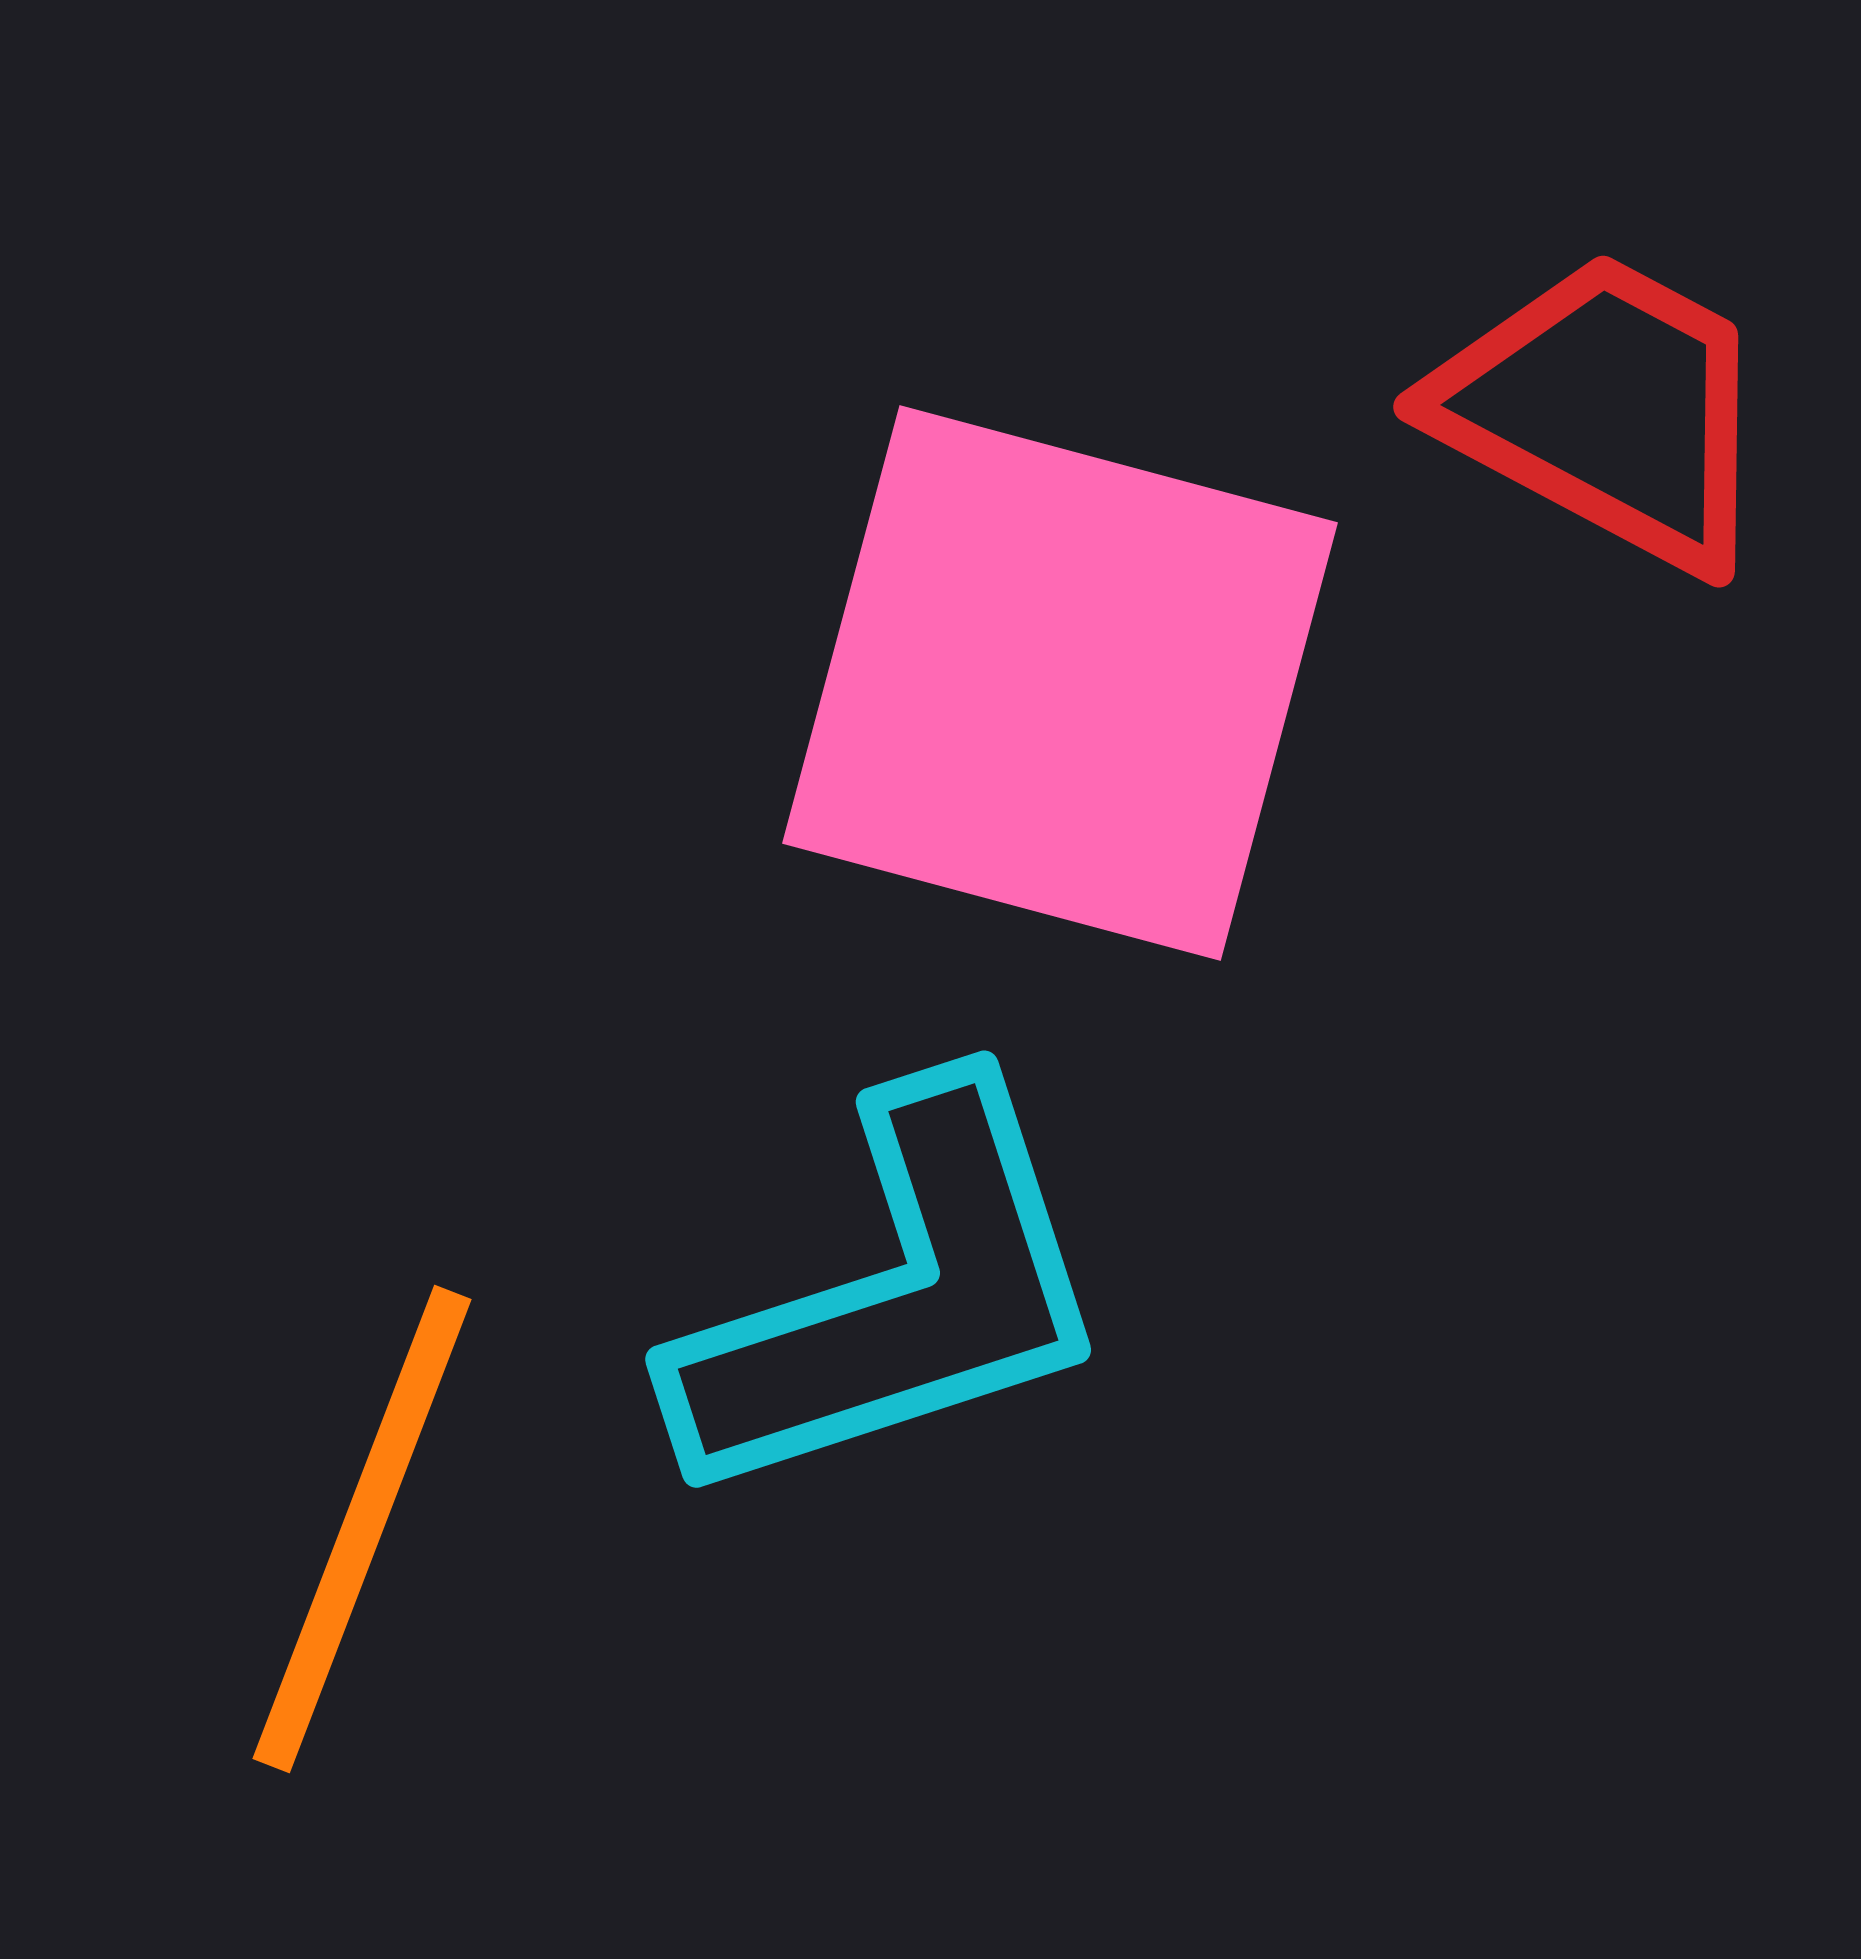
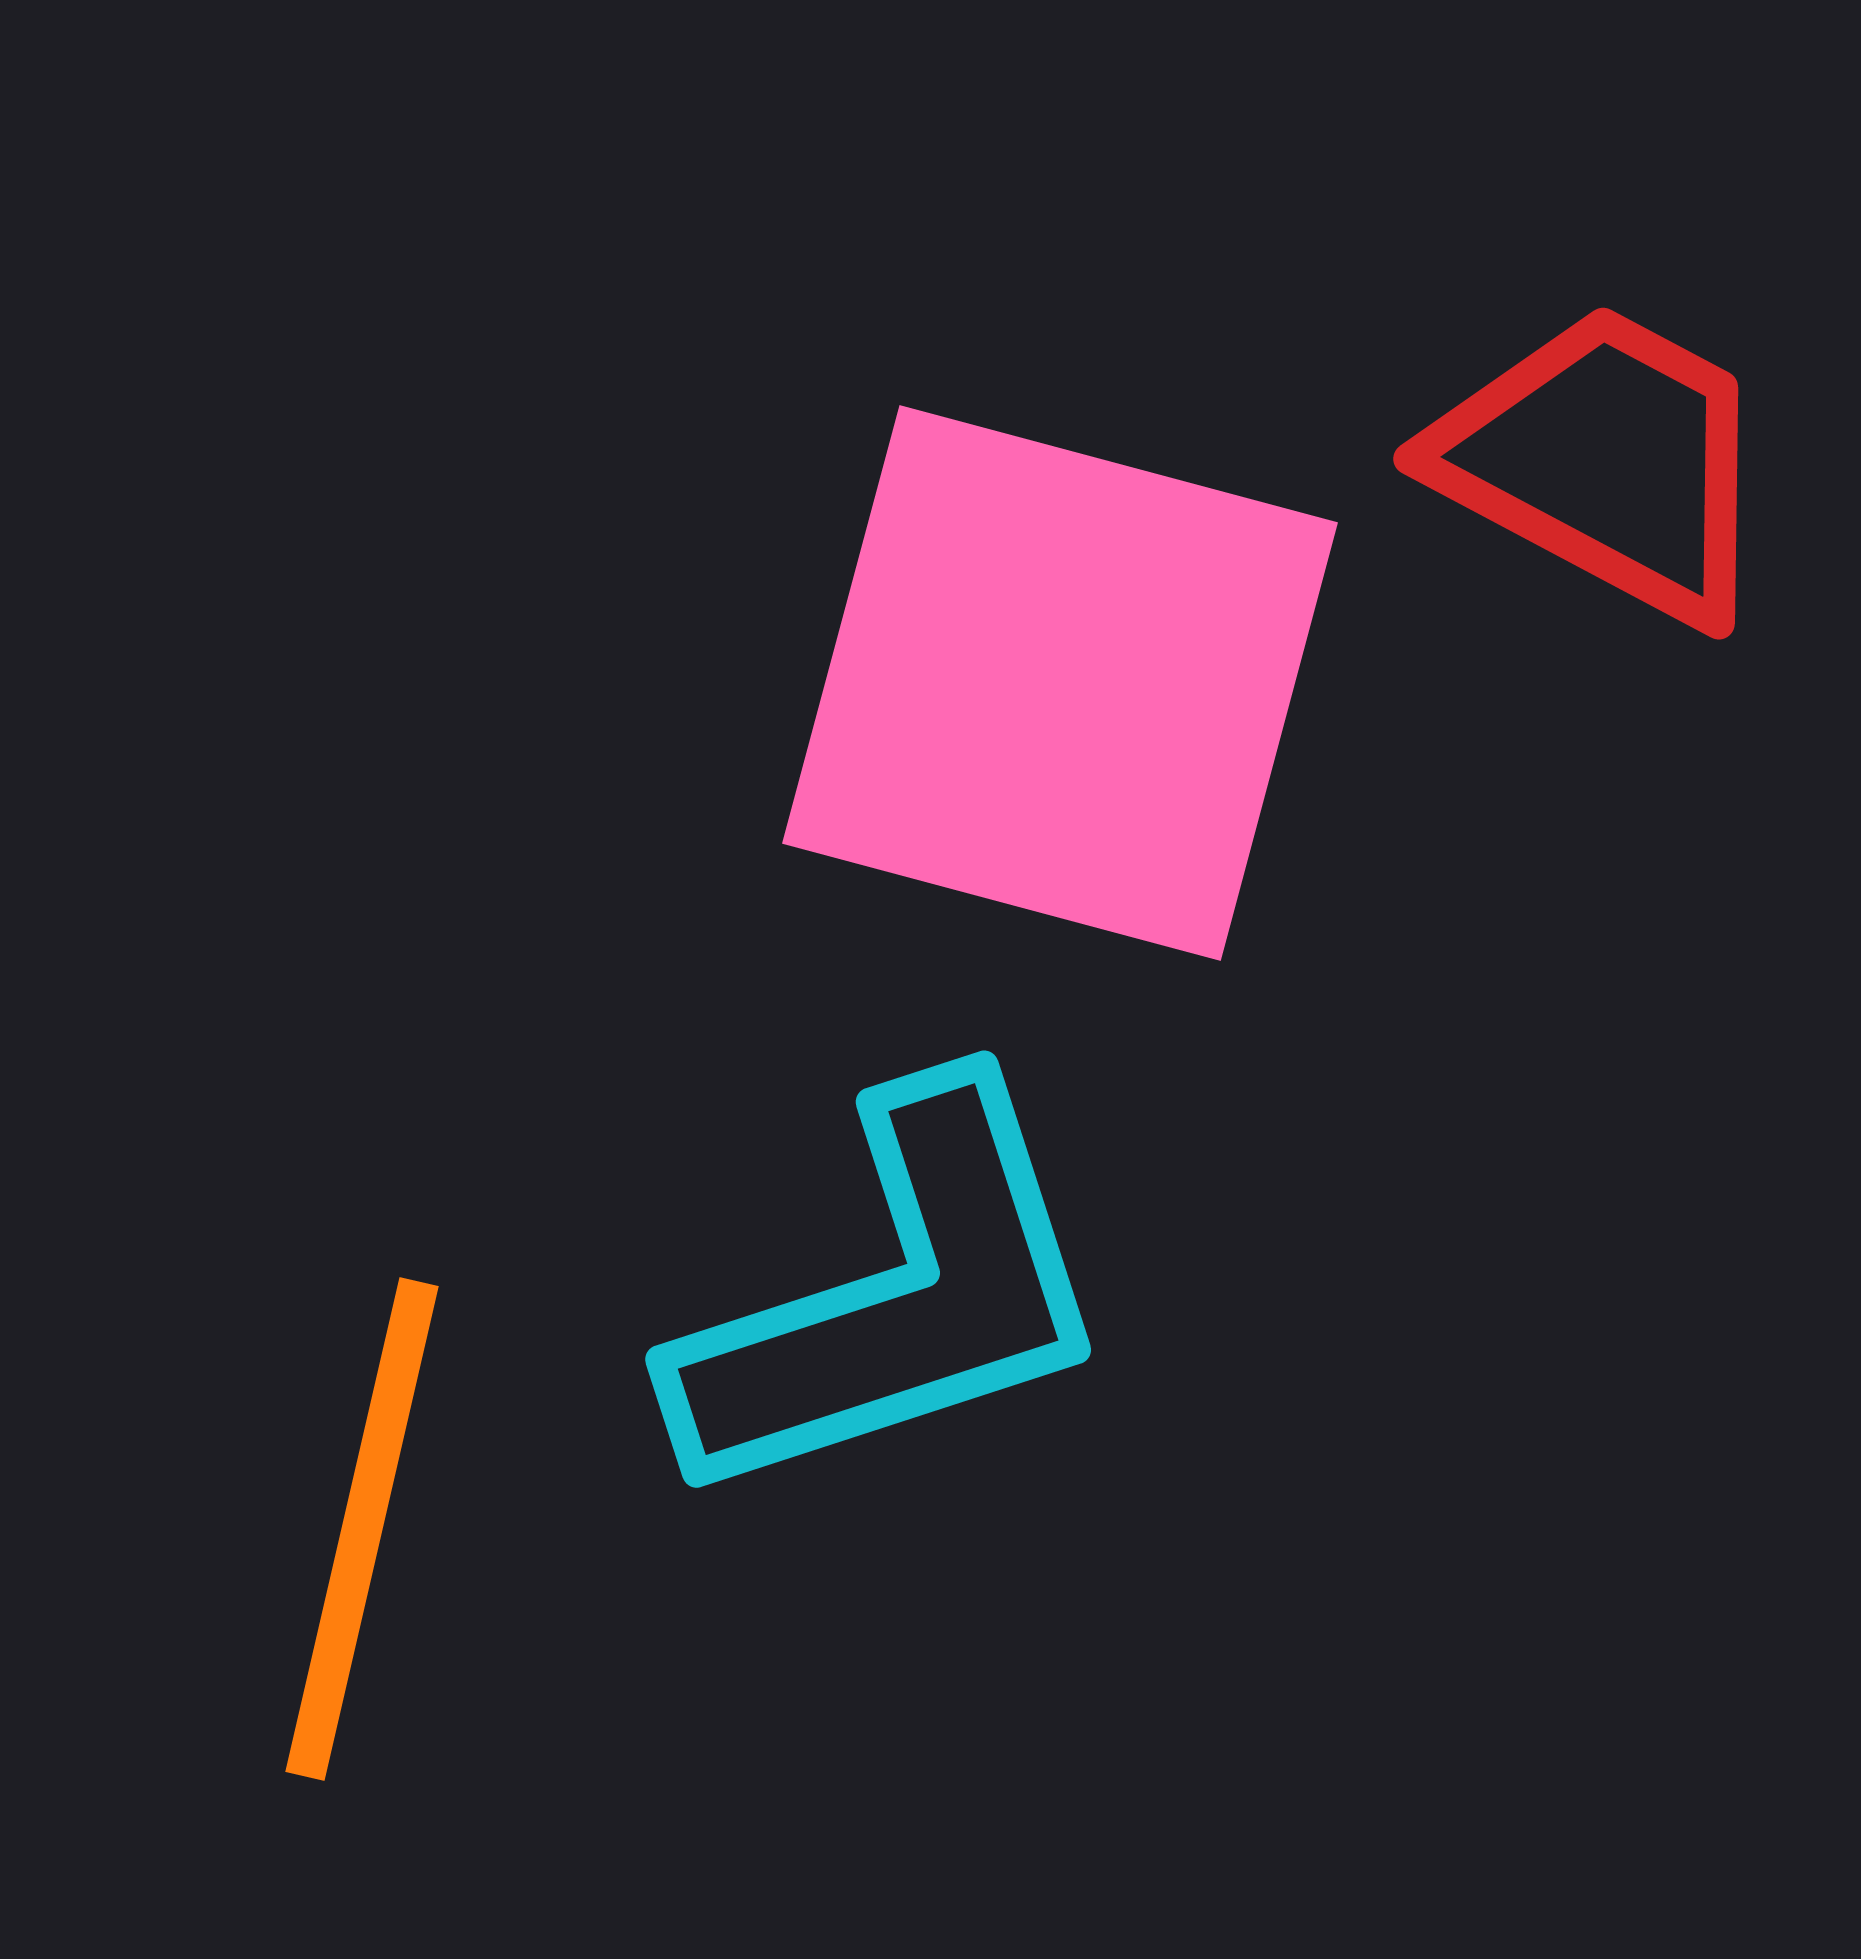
red trapezoid: moved 52 px down
orange line: rotated 8 degrees counterclockwise
